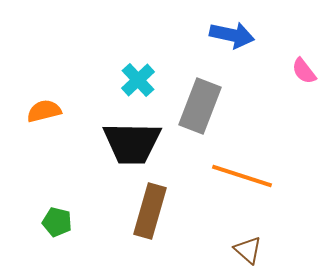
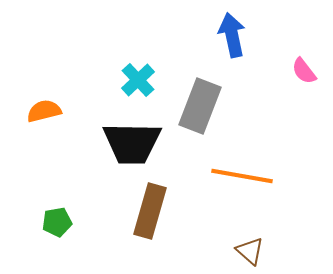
blue arrow: rotated 114 degrees counterclockwise
orange line: rotated 8 degrees counterclockwise
green pentagon: rotated 24 degrees counterclockwise
brown triangle: moved 2 px right, 1 px down
